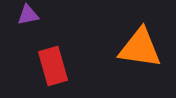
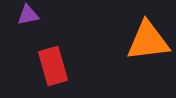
orange triangle: moved 8 px right, 7 px up; rotated 15 degrees counterclockwise
